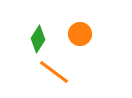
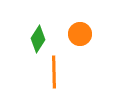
orange line: rotated 52 degrees clockwise
